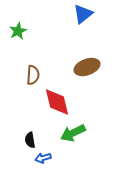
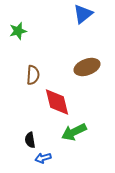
green star: rotated 12 degrees clockwise
green arrow: moved 1 px right, 1 px up
